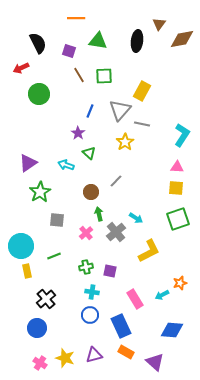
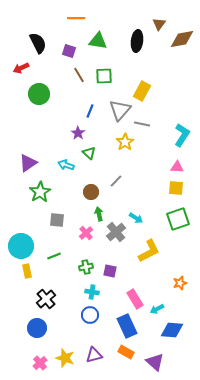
cyan arrow at (162, 295): moved 5 px left, 14 px down
blue rectangle at (121, 326): moved 6 px right
pink cross at (40, 363): rotated 16 degrees clockwise
